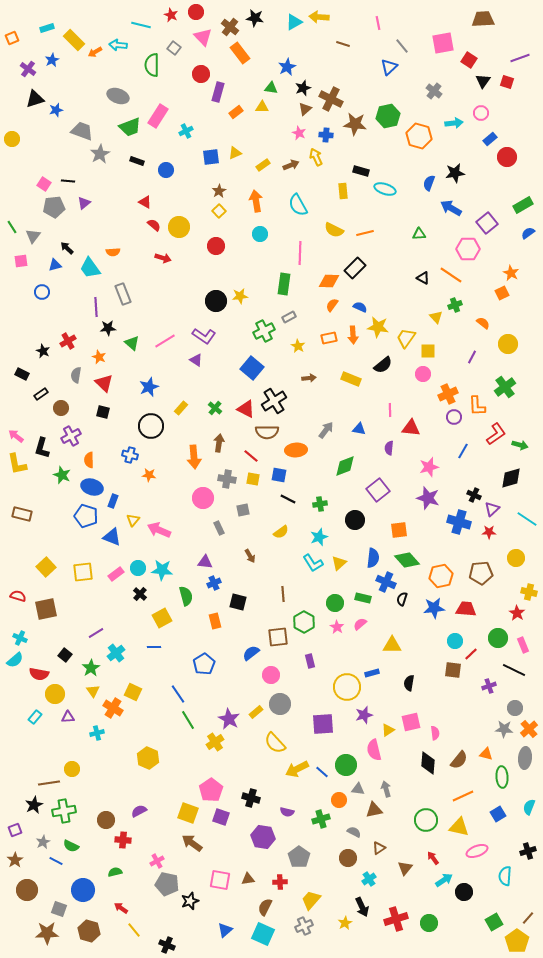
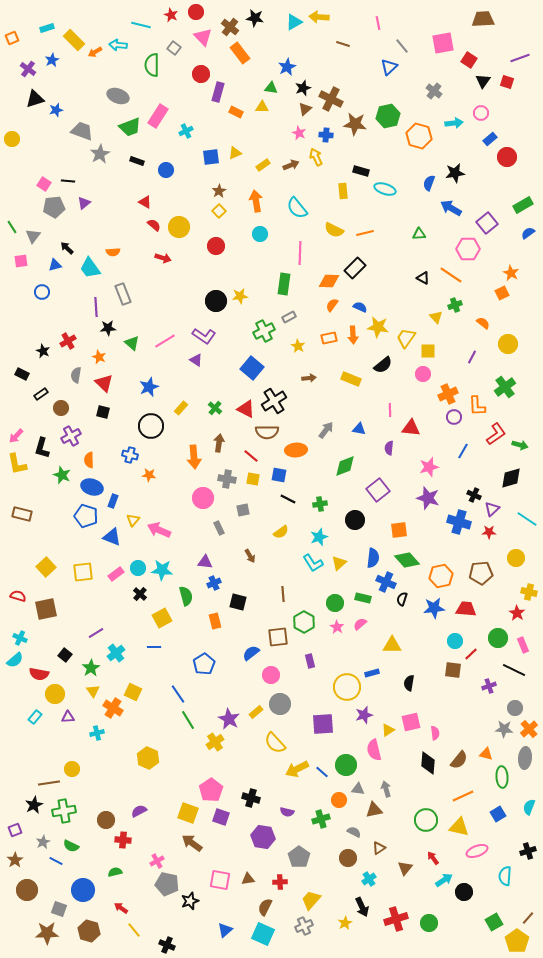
orange rectangle at (236, 112): rotated 64 degrees clockwise
cyan semicircle at (298, 205): moved 1 px left, 3 px down; rotated 10 degrees counterclockwise
pink arrow at (16, 436): rotated 84 degrees counterclockwise
